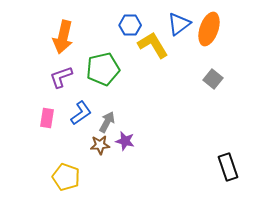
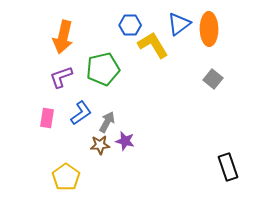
orange ellipse: rotated 20 degrees counterclockwise
yellow pentagon: rotated 16 degrees clockwise
